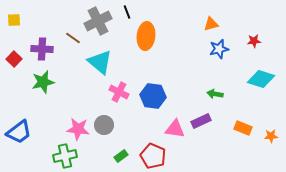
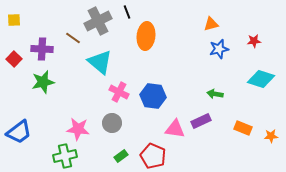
gray circle: moved 8 px right, 2 px up
